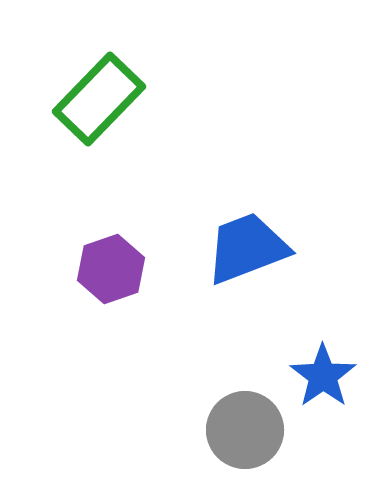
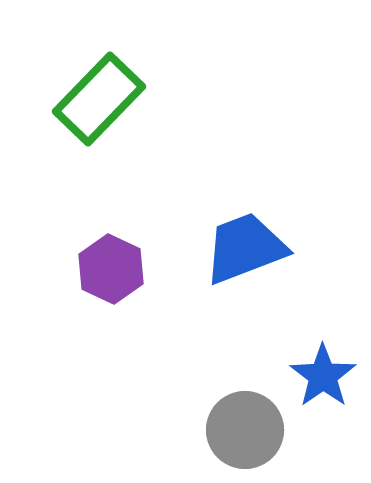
blue trapezoid: moved 2 px left
purple hexagon: rotated 16 degrees counterclockwise
